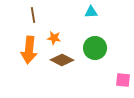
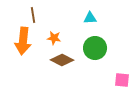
cyan triangle: moved 1 px left, 6 px down
orange arrow: moved 6 px left, 9 px up
pink square: moved 1 px left
